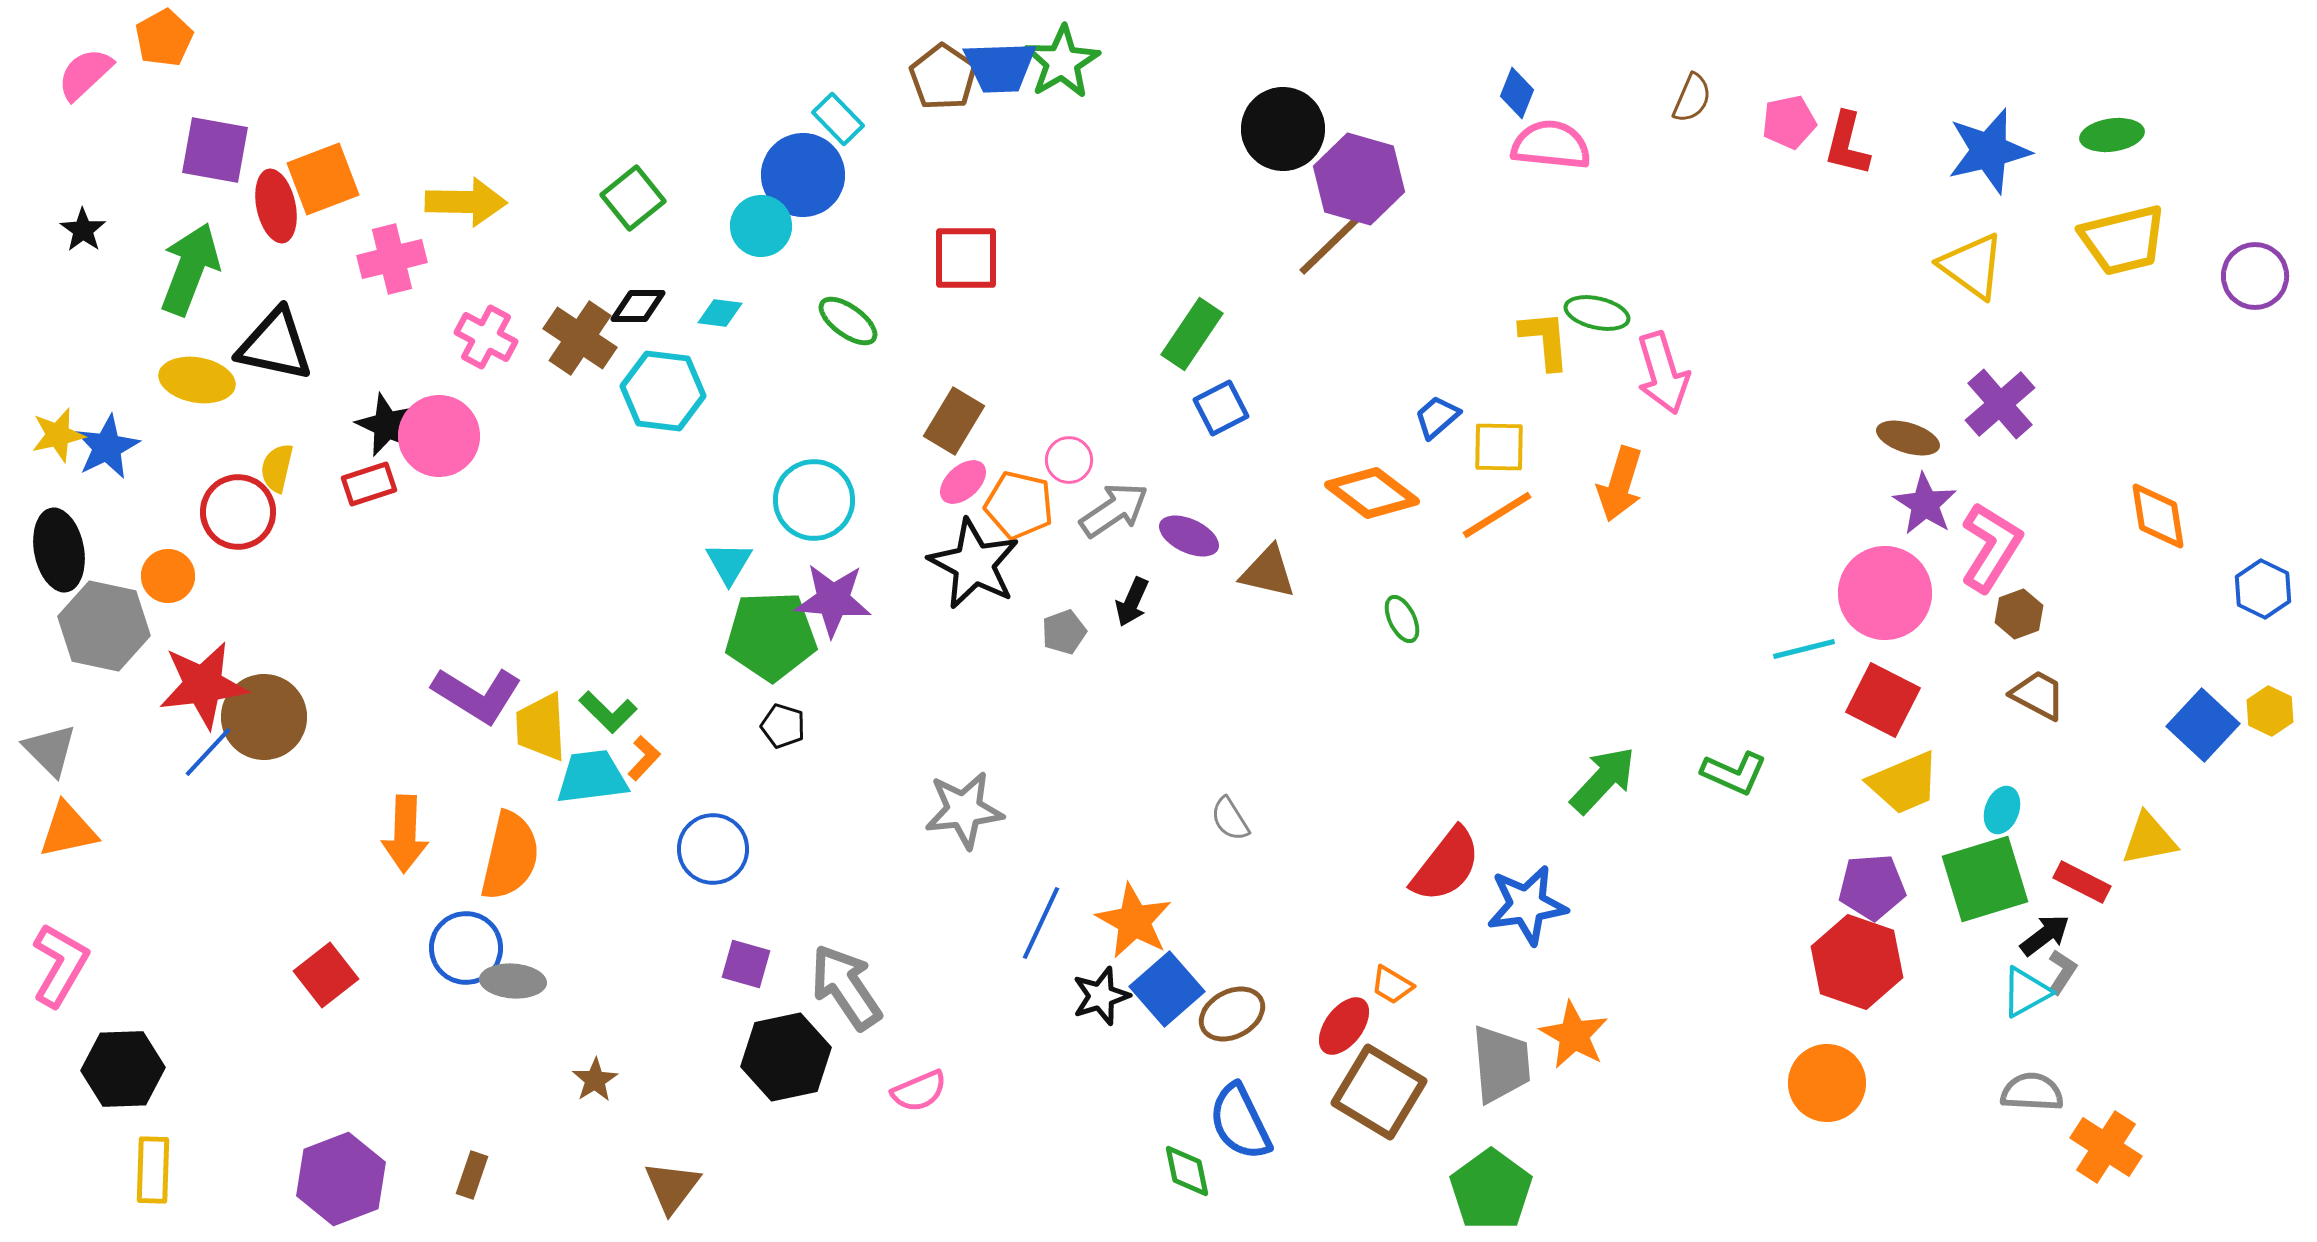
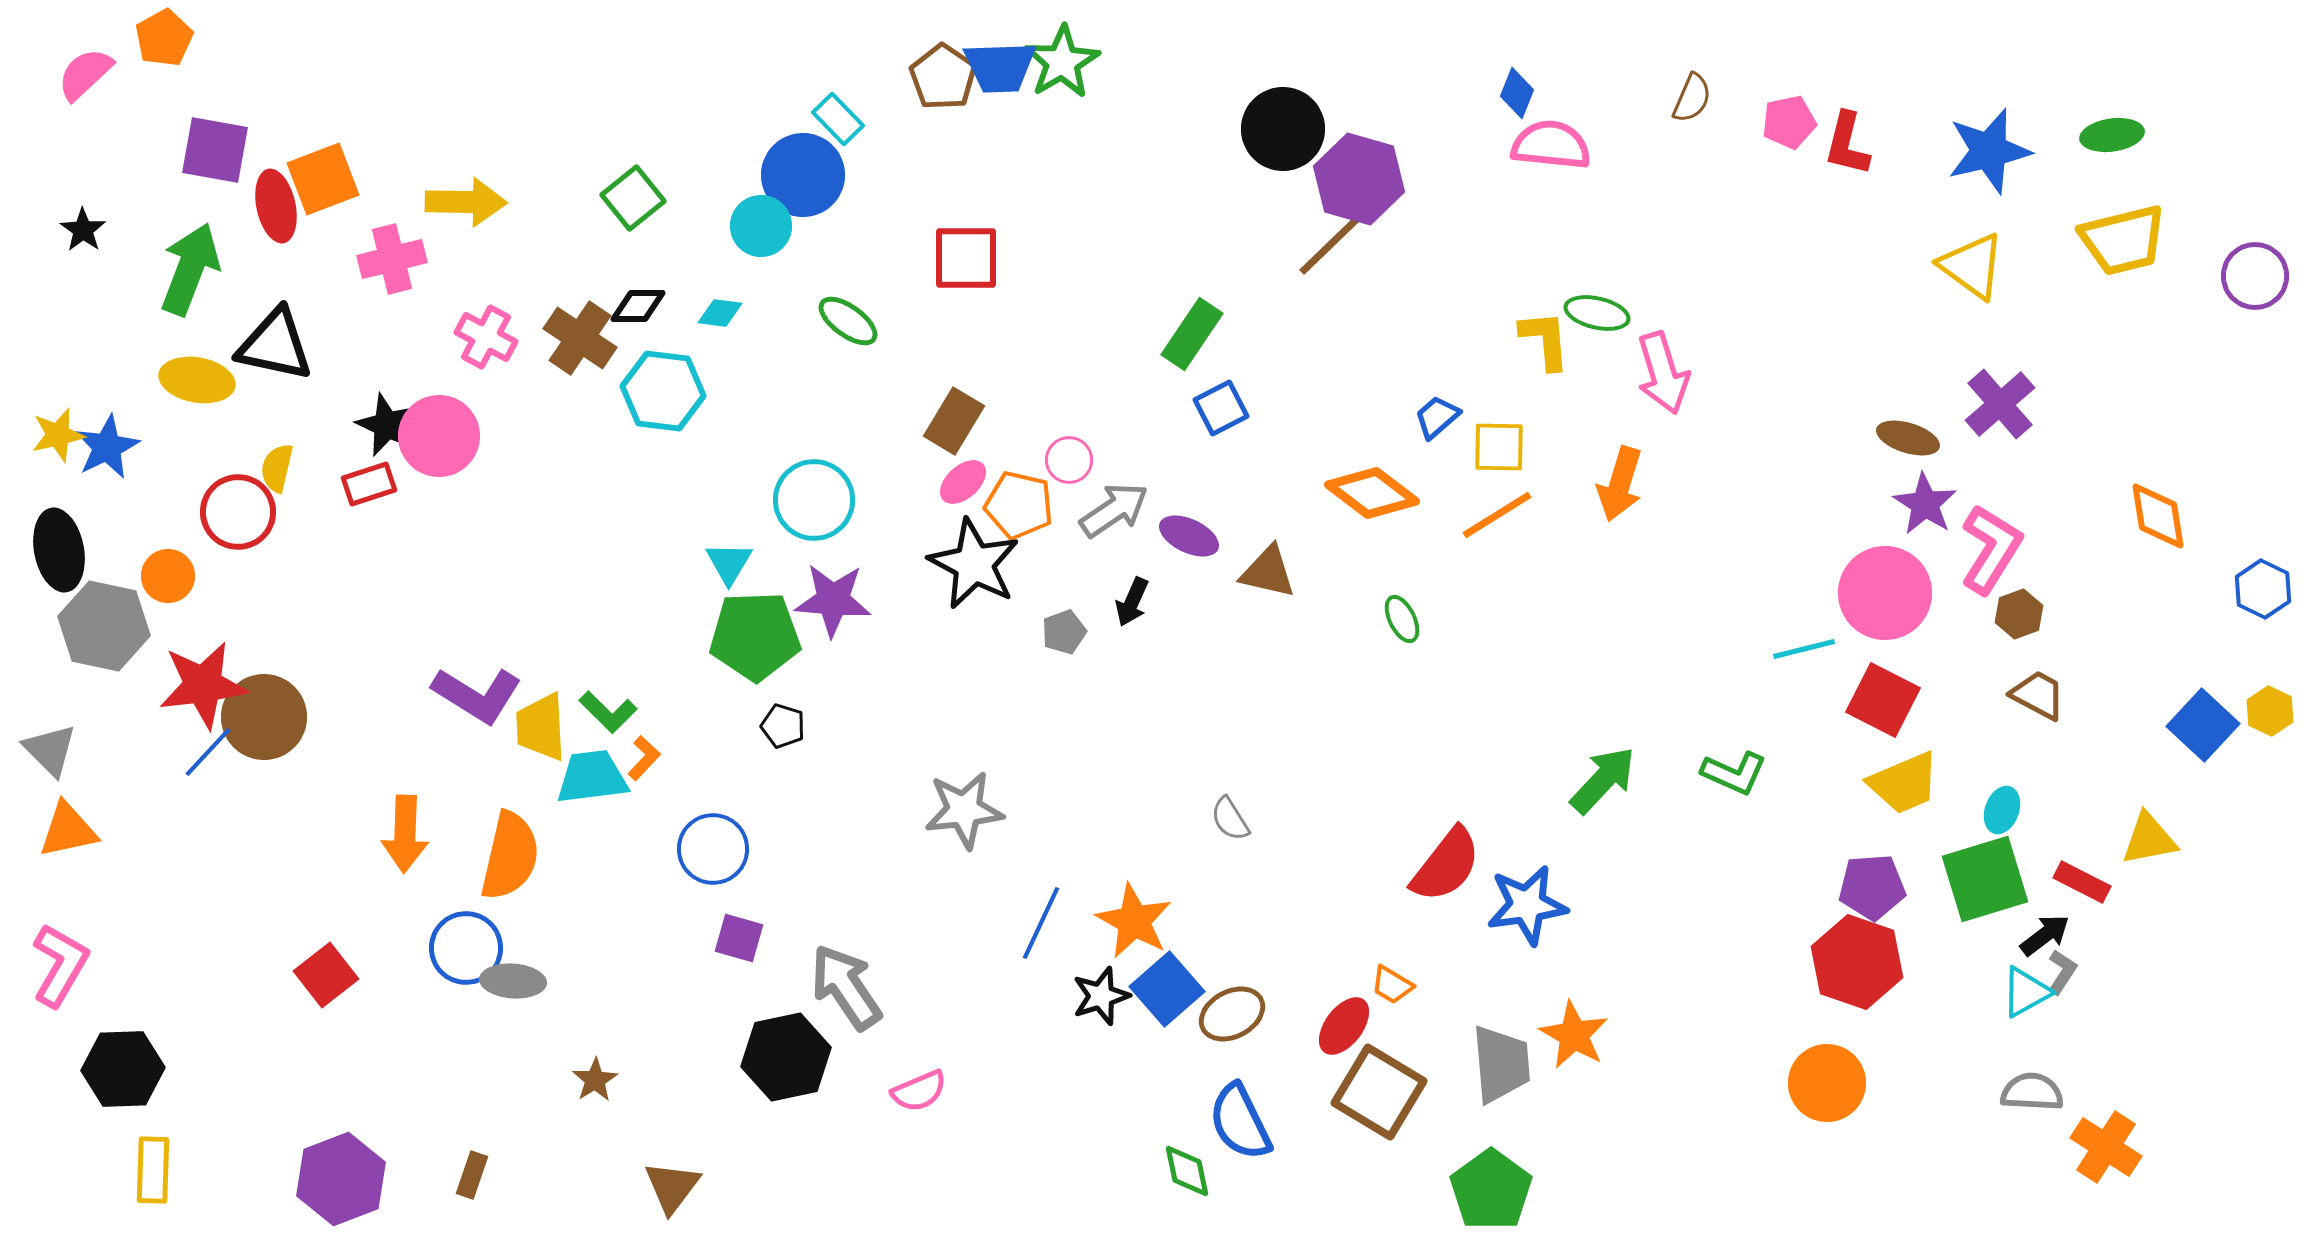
pink L-shape at (1991, 547): moved 2 px down
green pentagon at (771, 636): moved 16 px left
purple square at (746, 964): moved 7 px left, 26 px up
